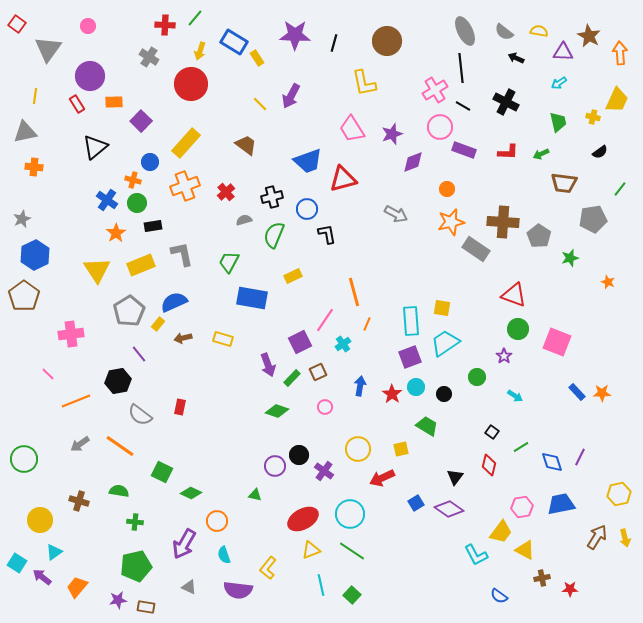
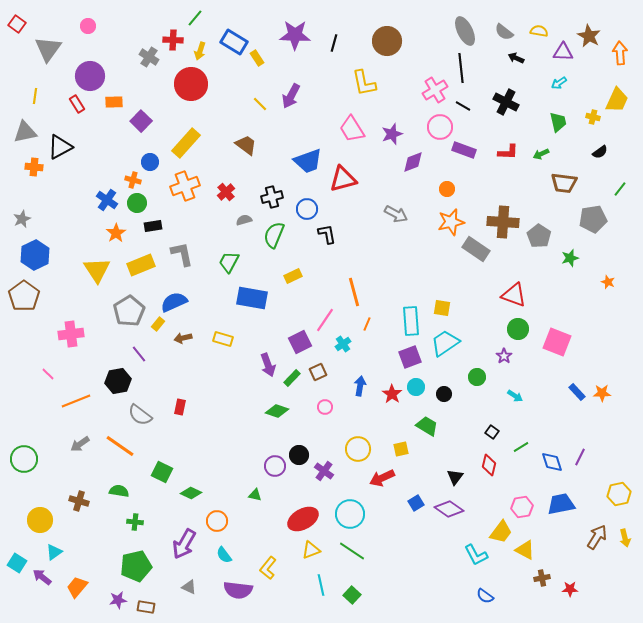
red cross at (165, 25): moved 8 px right, 15 px down
black triangle at (95, 147): moved 35 px left; rotated 12 degrees clockwise
cyan semicircle at (224, 555): rotated 18 degrees counterclockwise
blue semicircle at (499, 596): moved 14 px left
